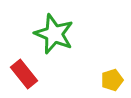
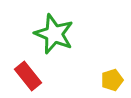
red rectangle: moved 4 px right, 2 px down
